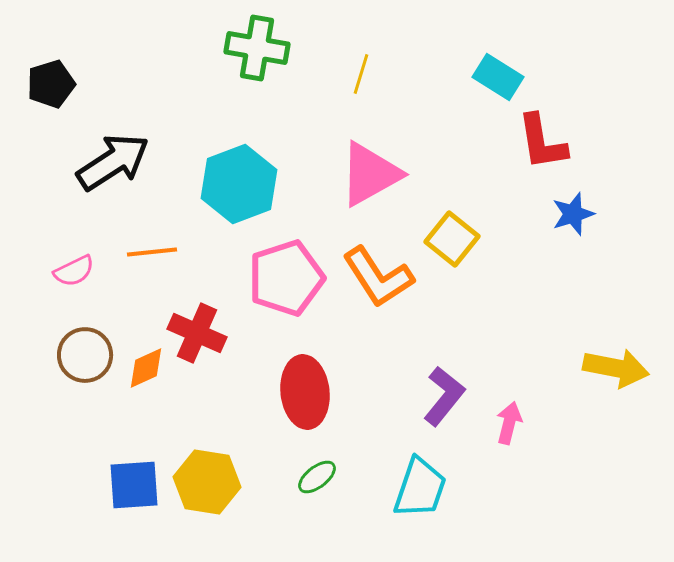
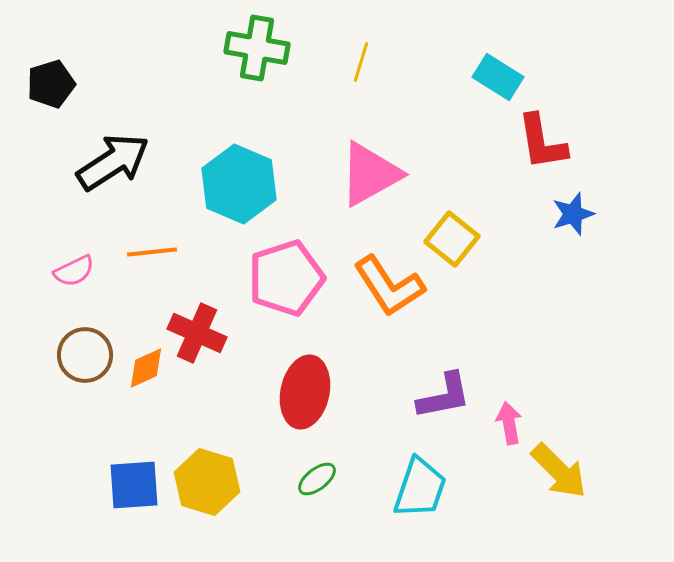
yellow line: moved 12 px up
cyan hexagon: rotated 16 degrees counterclockwise
orange L-shape: moved 11 px right, 9 px down
yellow arrow: moved 57 px left, 103 px down; rotated 34 degrees clockwise
red ellipse: rotated 18 degrees clockwise
purple L-shape: rotated 40 degrees clockwise
pink arrow: rotated 24 degrees counterclockwise
green ellipse: moved 2 px down
yellow hexagon: rotated 8 degrees clockwise
